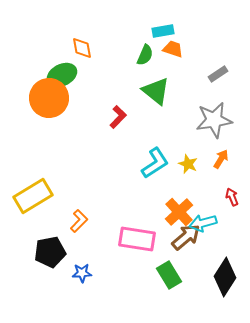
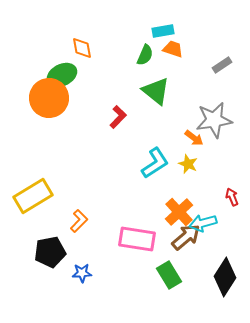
gray rectangle: moved 4 px right, 9 px up
orange arrow: moved 27 px left, 21 px up; rotated 96 degrees clockwise
